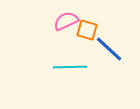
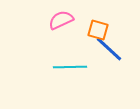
pink semicircle: moved 5 px left, 1 px up
orange square: moved 11 px right
